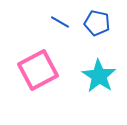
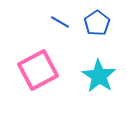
blue pentagon: rotated 25 degrees clockwise
